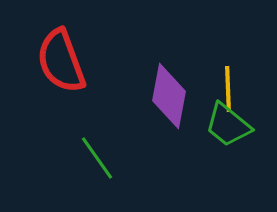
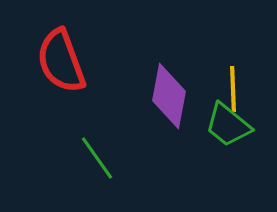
yellow line: moved 5 px right
